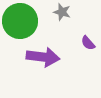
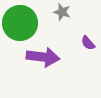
green circle: moved 2 px down
